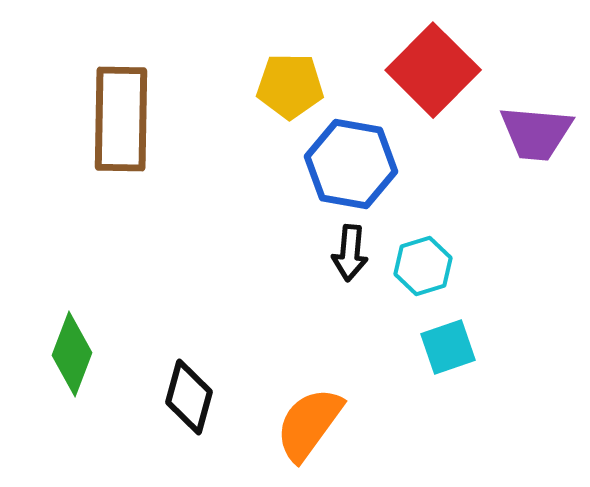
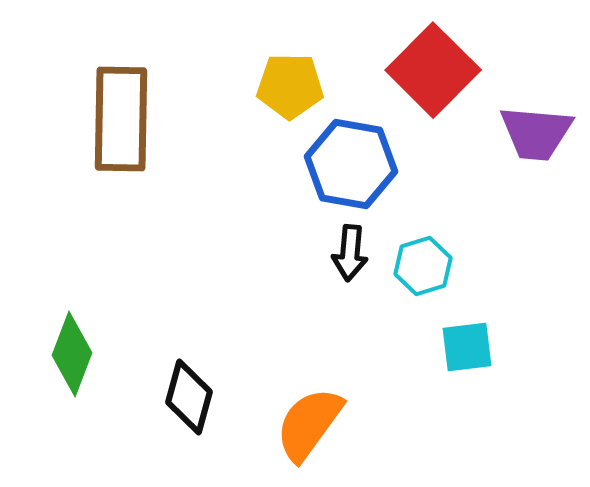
cyan square: moved 19 px right; rotated 12 degrees clockwise
